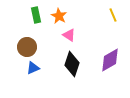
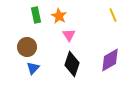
pink triangle: rotated 24 degrees clockwise
blue triangle: rotated 24 degrees counterclockwise
